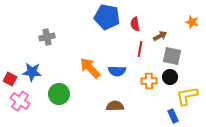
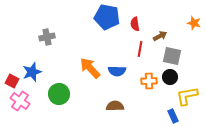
orange star: moved 2 px right, 1 px down
blue star: rotated 24 degrees counterclockwise
red square: moved 2 px right, 2 px down
